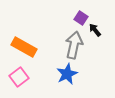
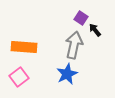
orange rectangle: rotated 25 degrees counterclockwise
